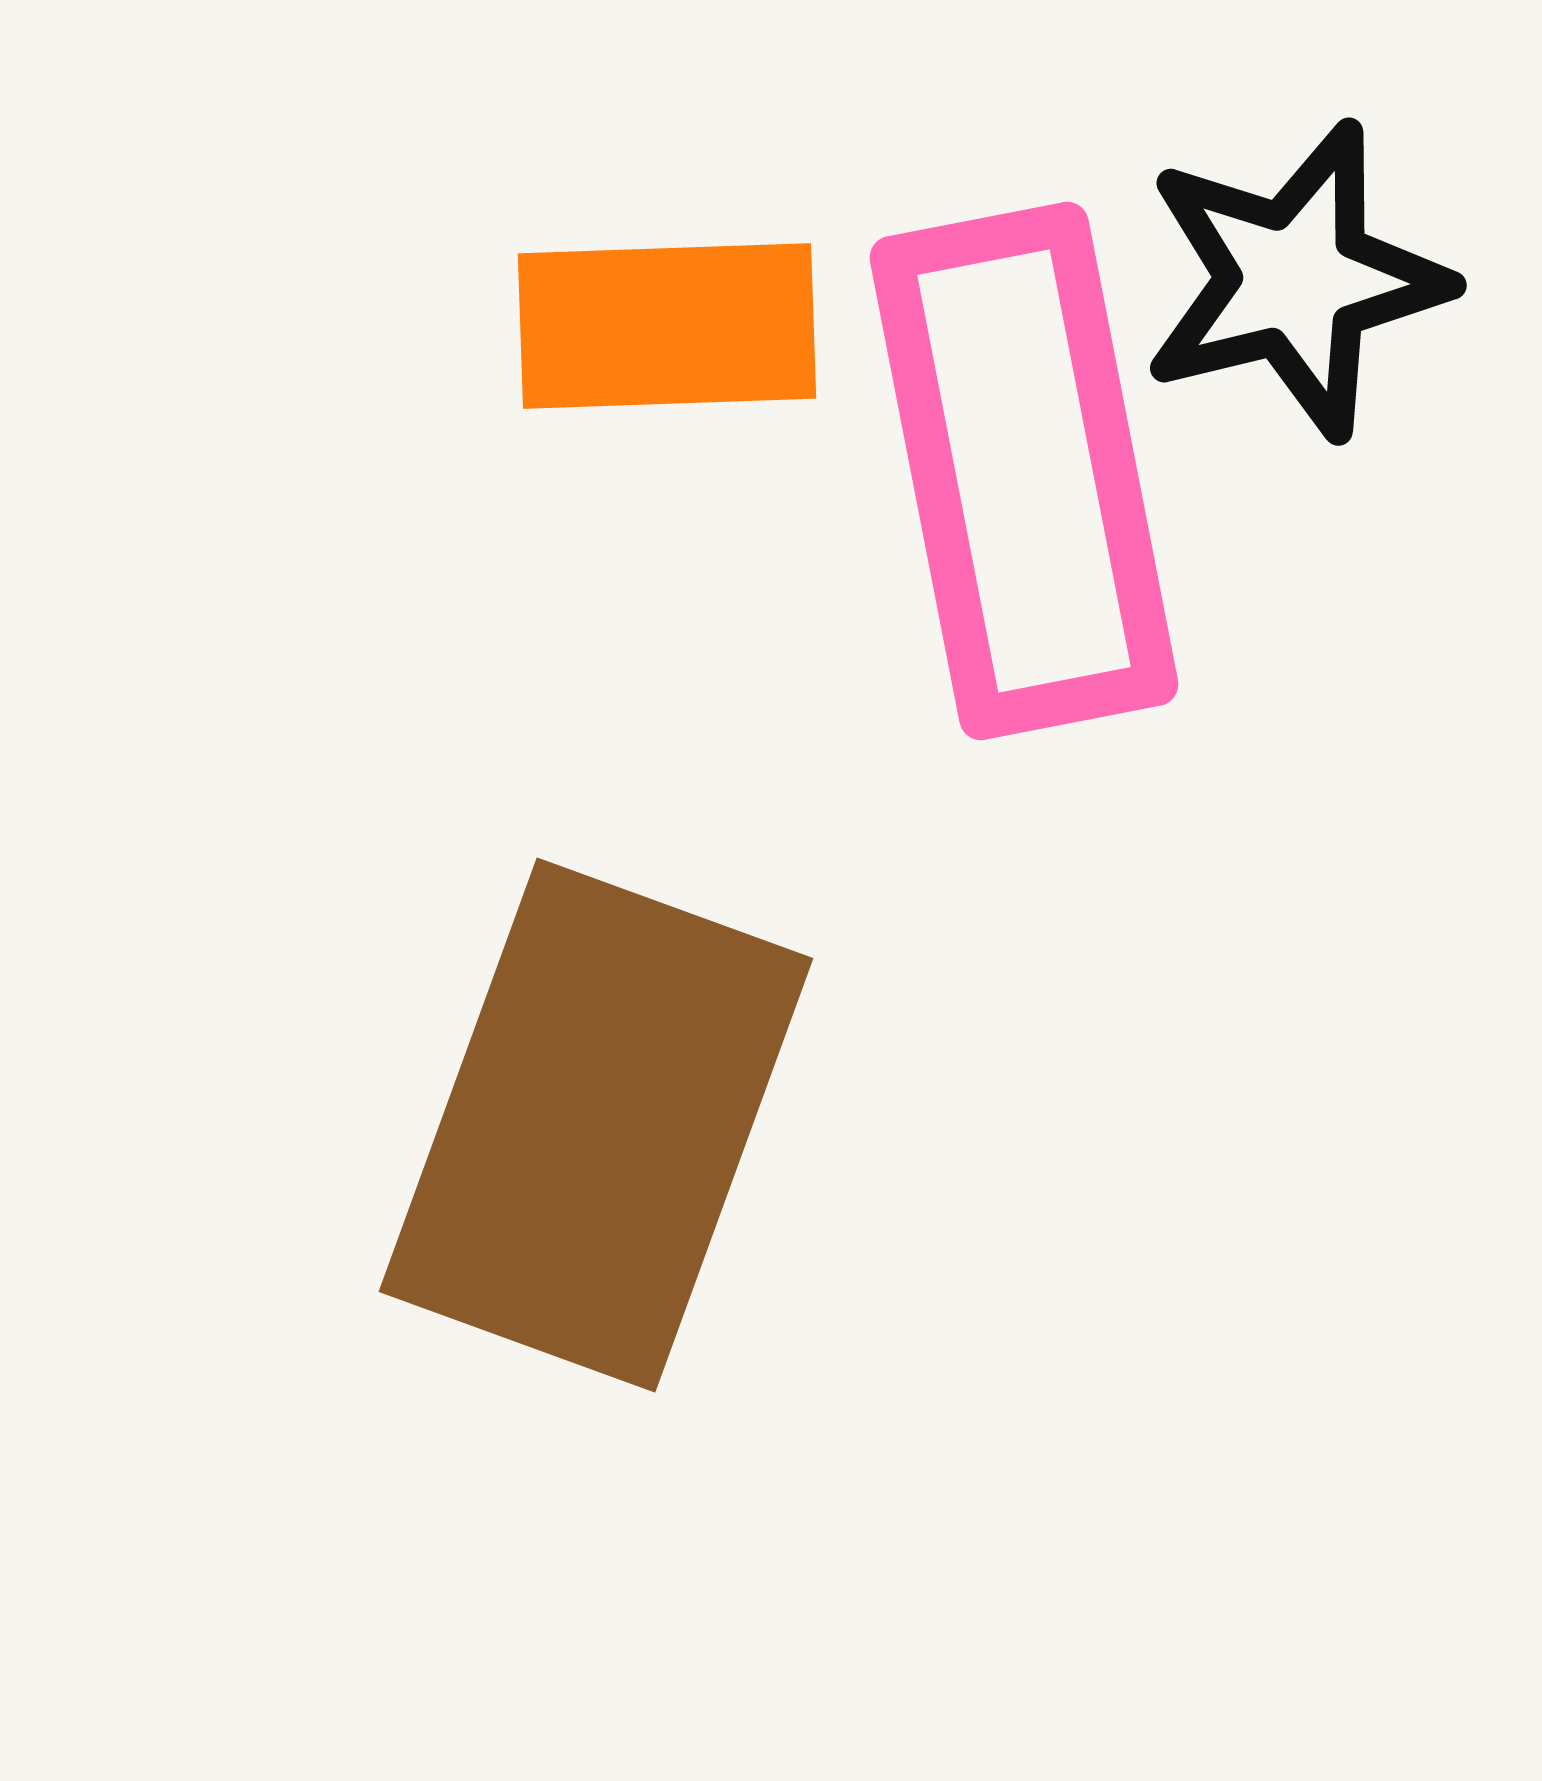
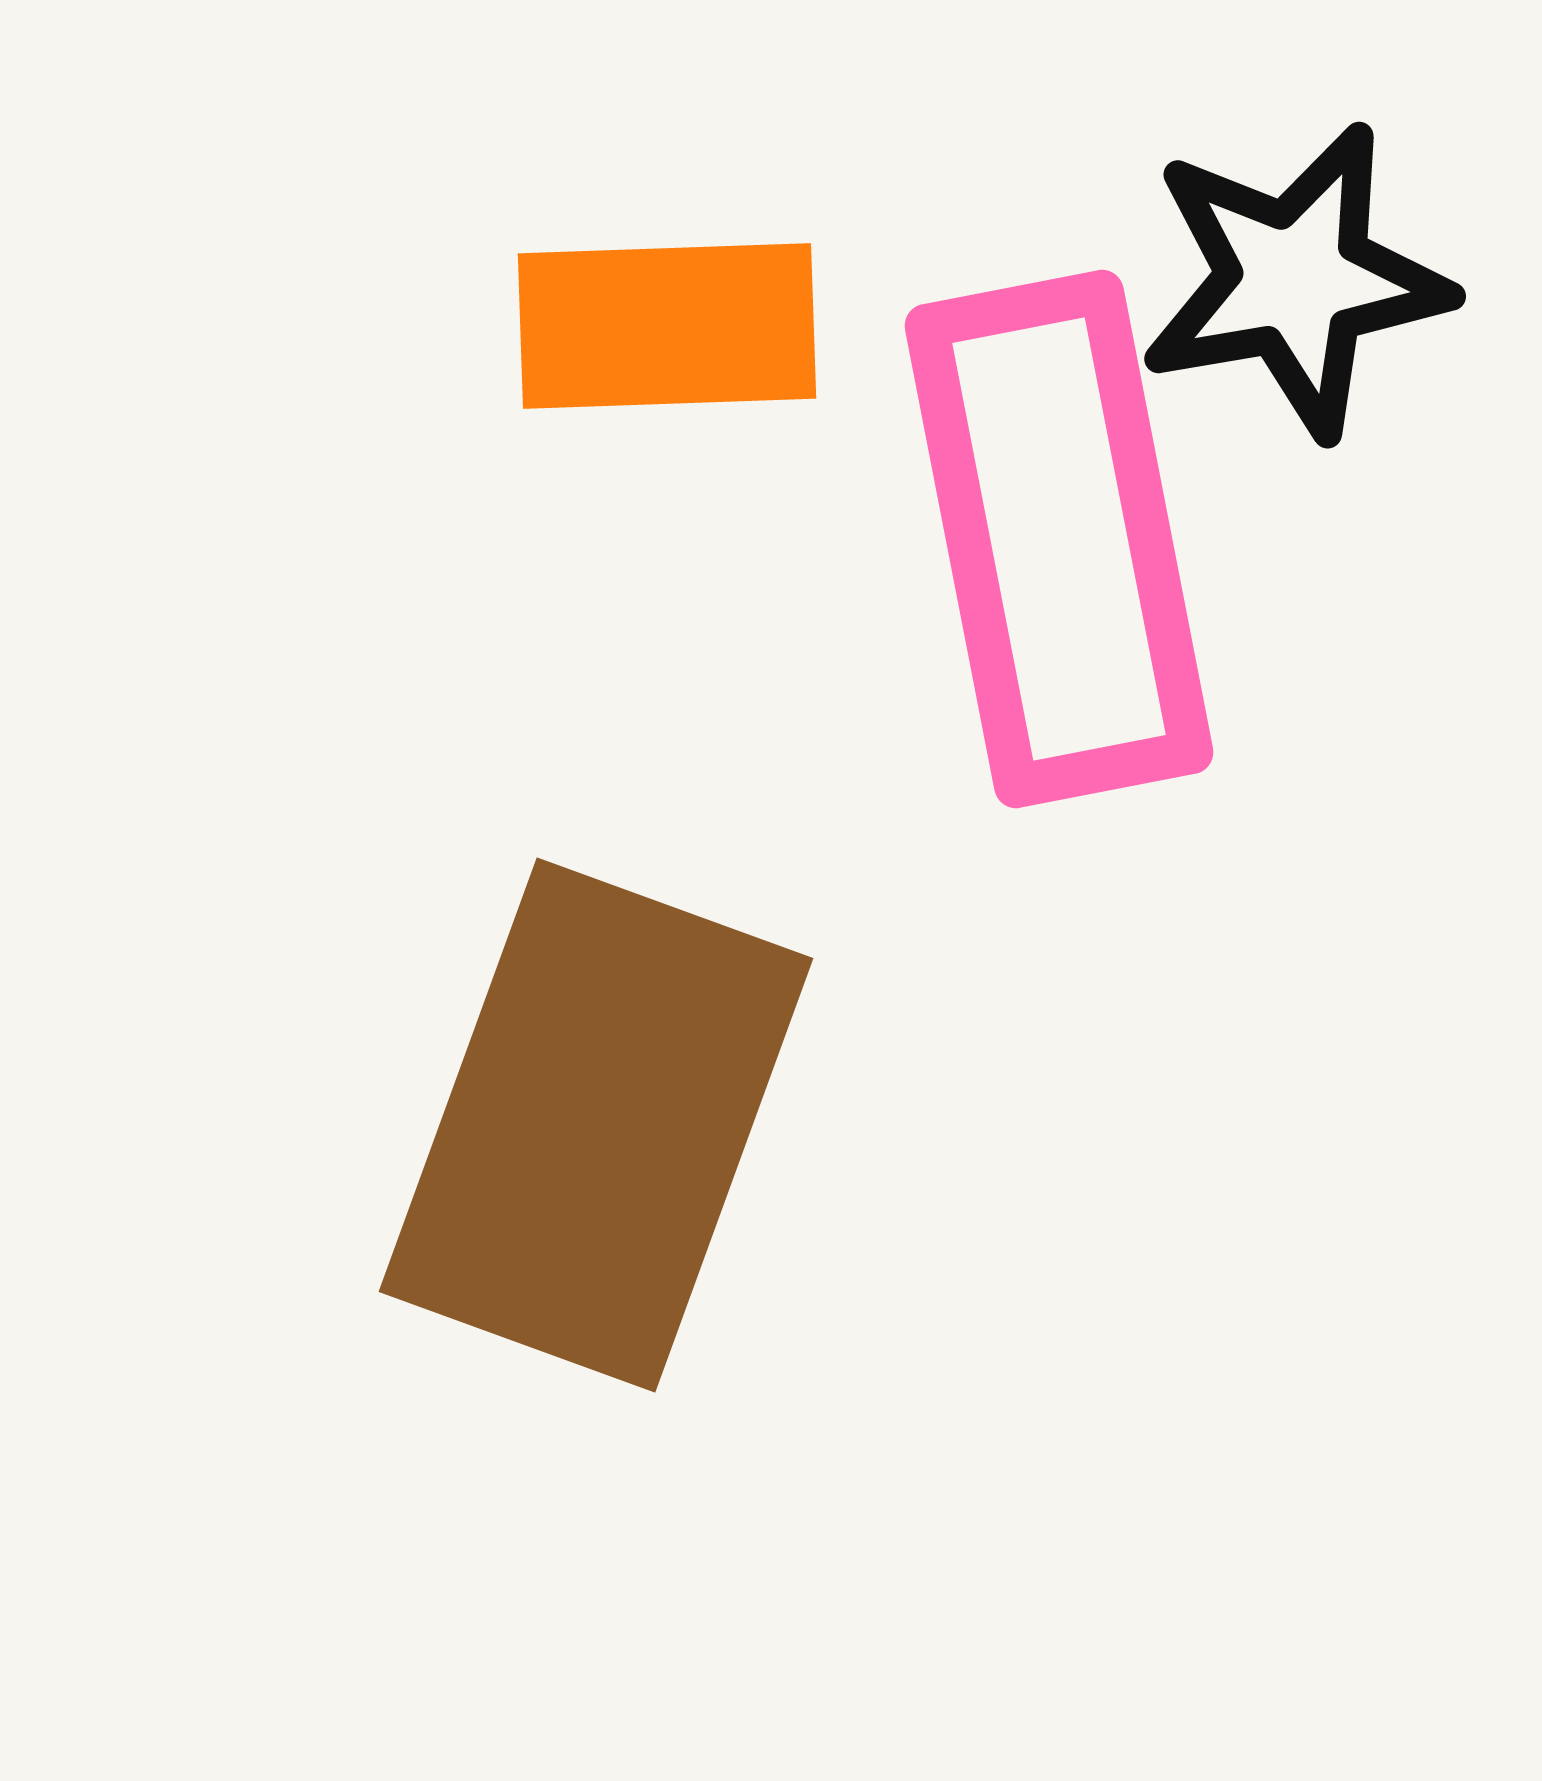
black star: rotated 4 degrees clockwise
pink rectangle: moved 35 px right, 68 px down
